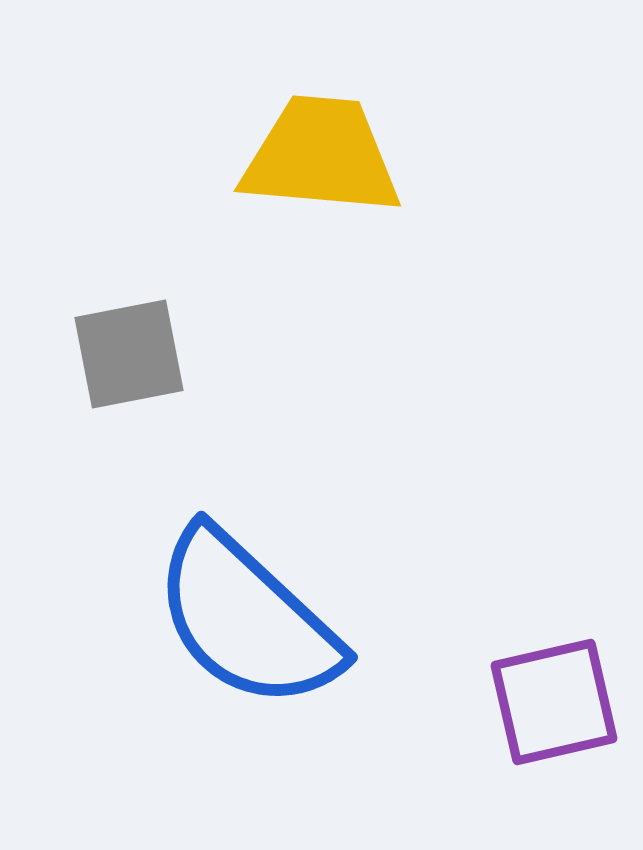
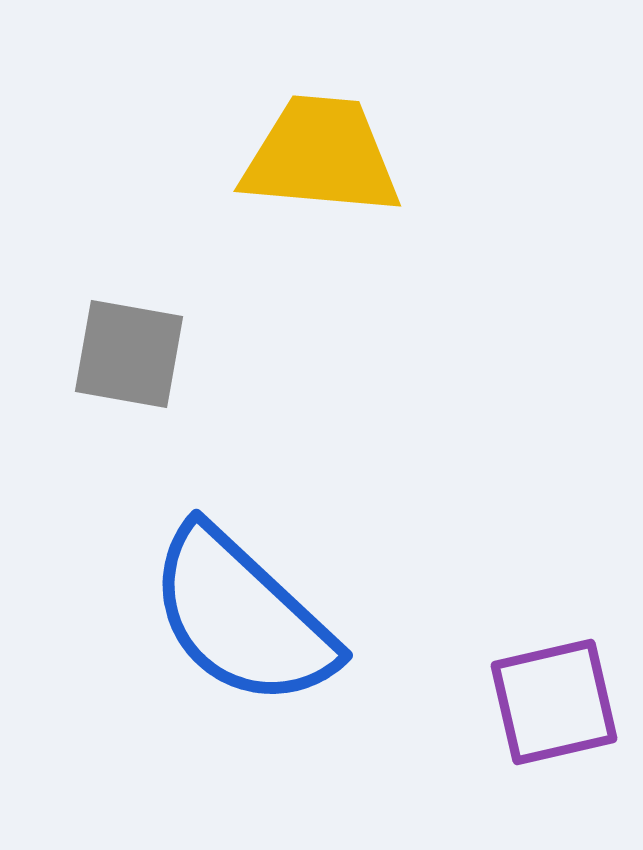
gray square: rotated 21 degrees clockwise
blue semicircle: moved 5 px left, 2 px up
